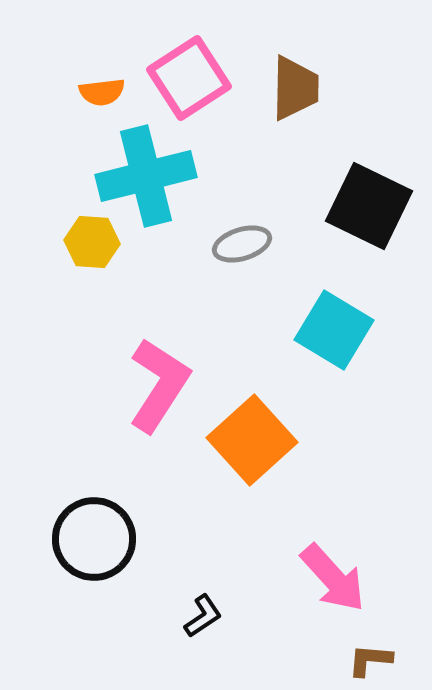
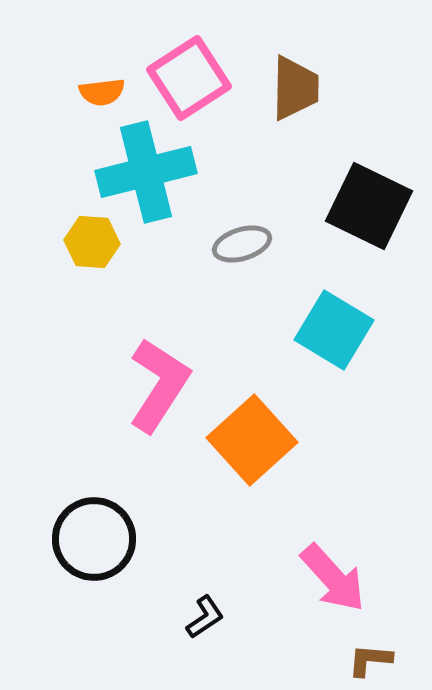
cyan cross: moved 4 px up
black L-shape: moved 2 px right, 1 px down
